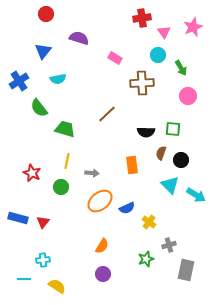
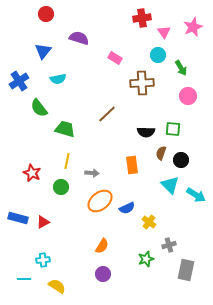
red triangle: rotated 24 degrees clockwise
